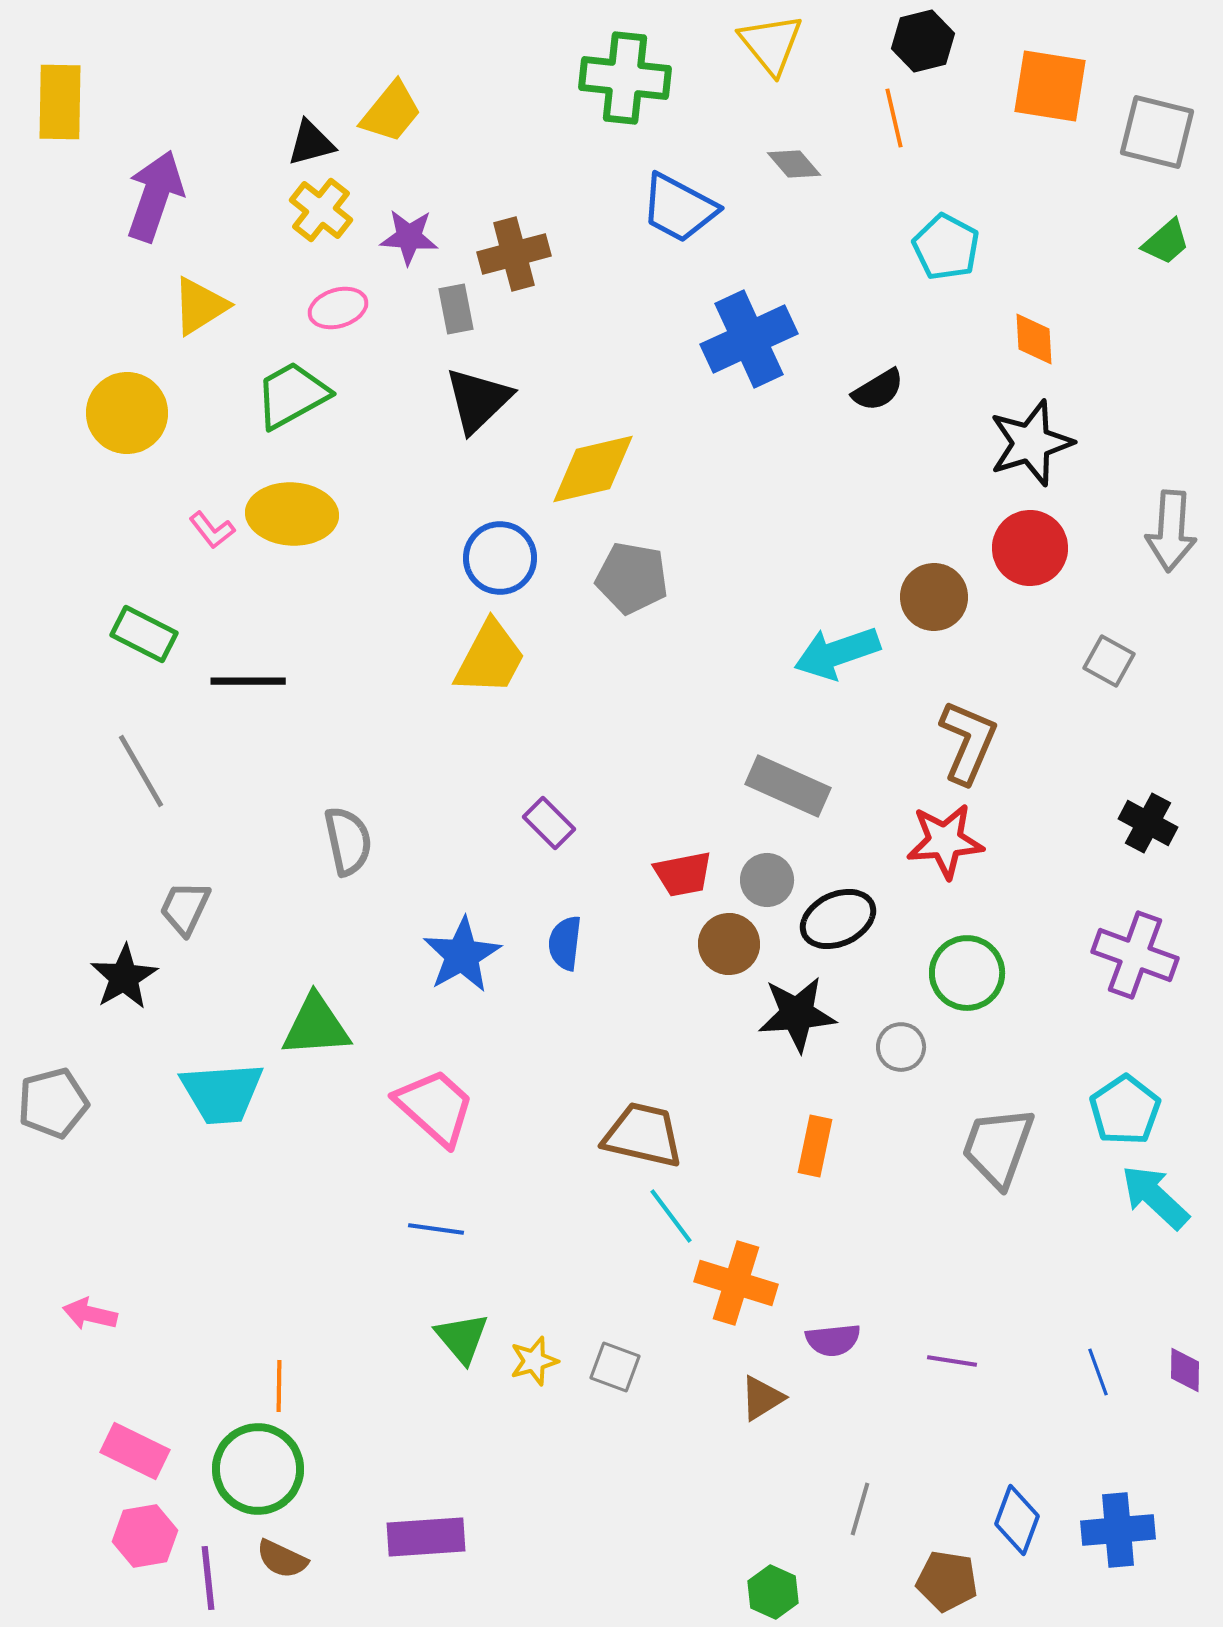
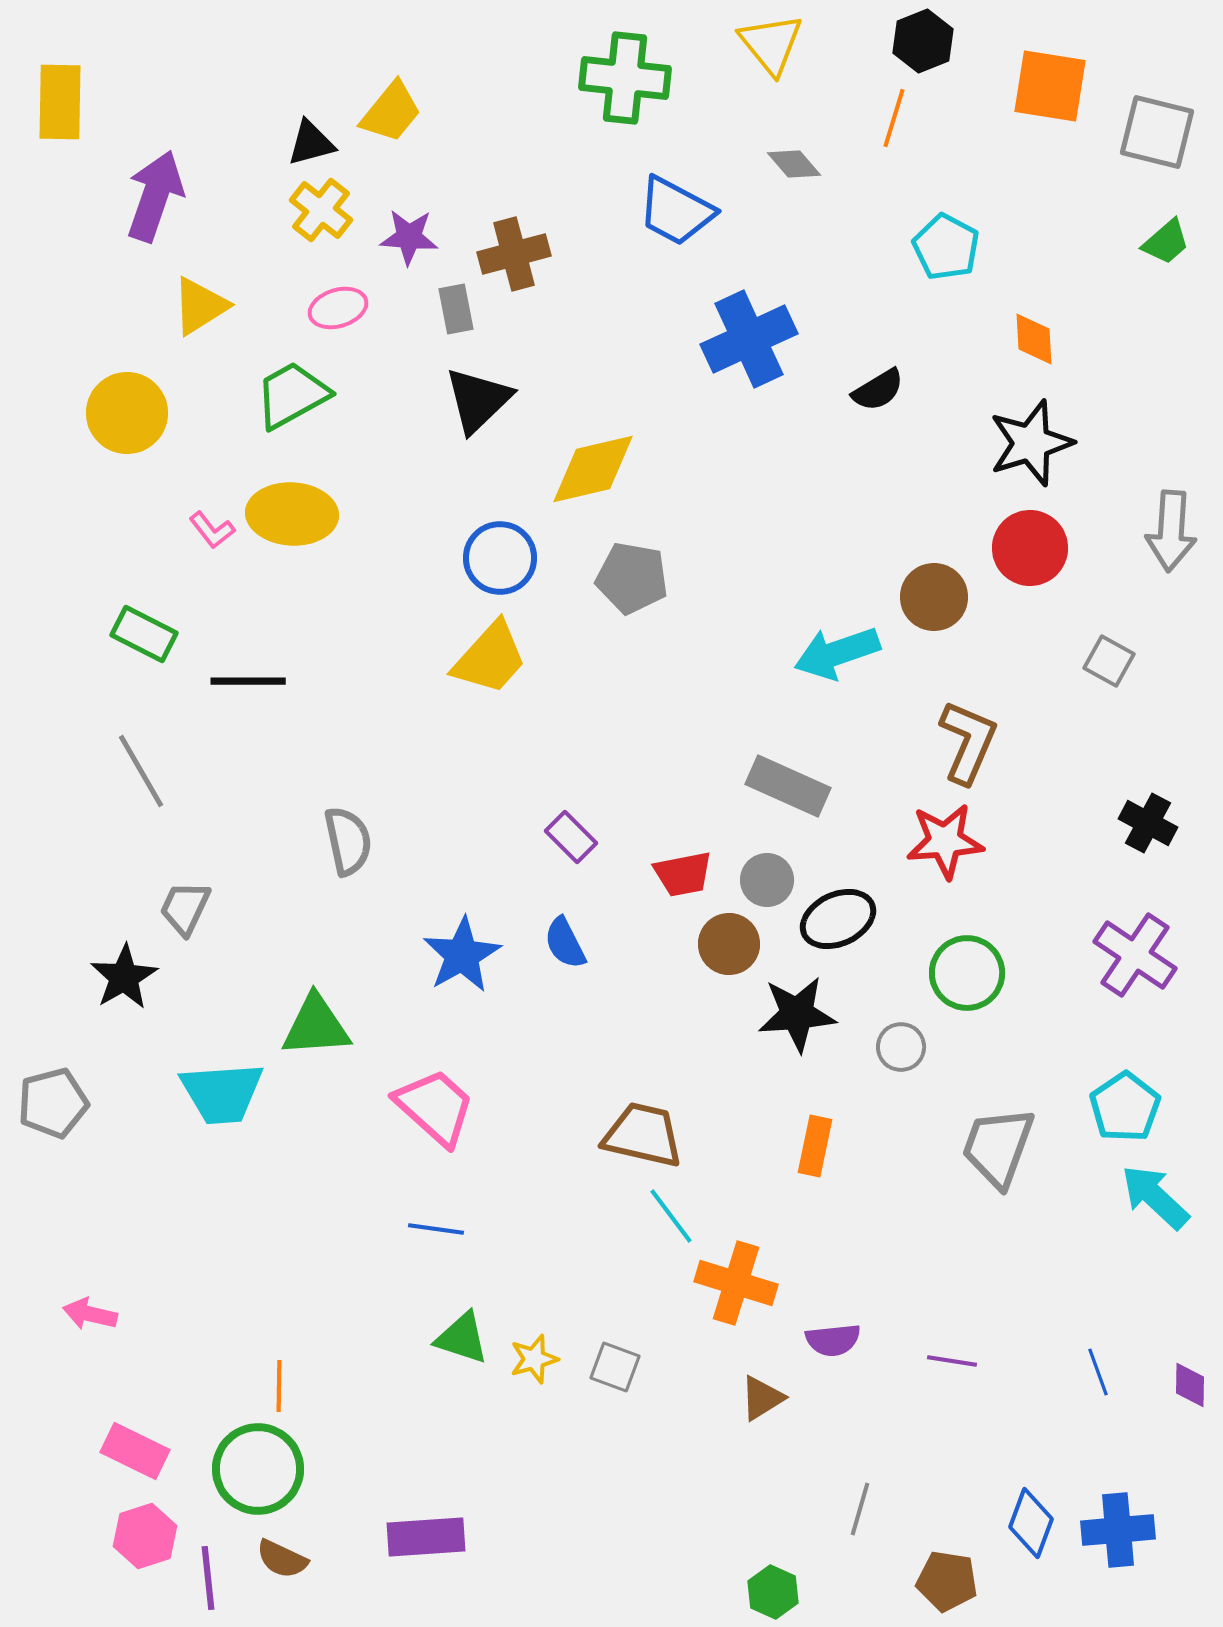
black hexagon at (923, 41): rotated 8 degrees counterclockwise
orange line at (894, 118): rotated 30 degrees clockwise
blue trapezoid at (679, 208): moved 3 px left, 3 px down
yellow trapezoid at (490, 658): rotated 14 degrees clockwise
purple rectangle at (549, 823): moved 22 px right, 14 px down
blue semicircle at (565, 943): rotated 34 degrees counterclockwise
purple cross at (1135, 955): rotated 14 degrees clockwise
cyan pentagon at (1125, 1110): moved 3 px up
green triangle at (462, 1338): rotated 32 degrees counterclockwise
yellow star at (534, 1361): moved 2 px up
purple diamond at (1185, 1370): moved 5 px right, 15 px down
blue diamond at (1017, 1520): moved 14 px right, 3 px down
pink hexagon at (145, 1536): rotated 8 degrees counterclockwise
